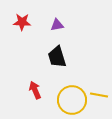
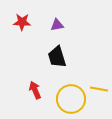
yellow line: moved 6 px up
yellow circle: moved 1 px left, 1 px up
